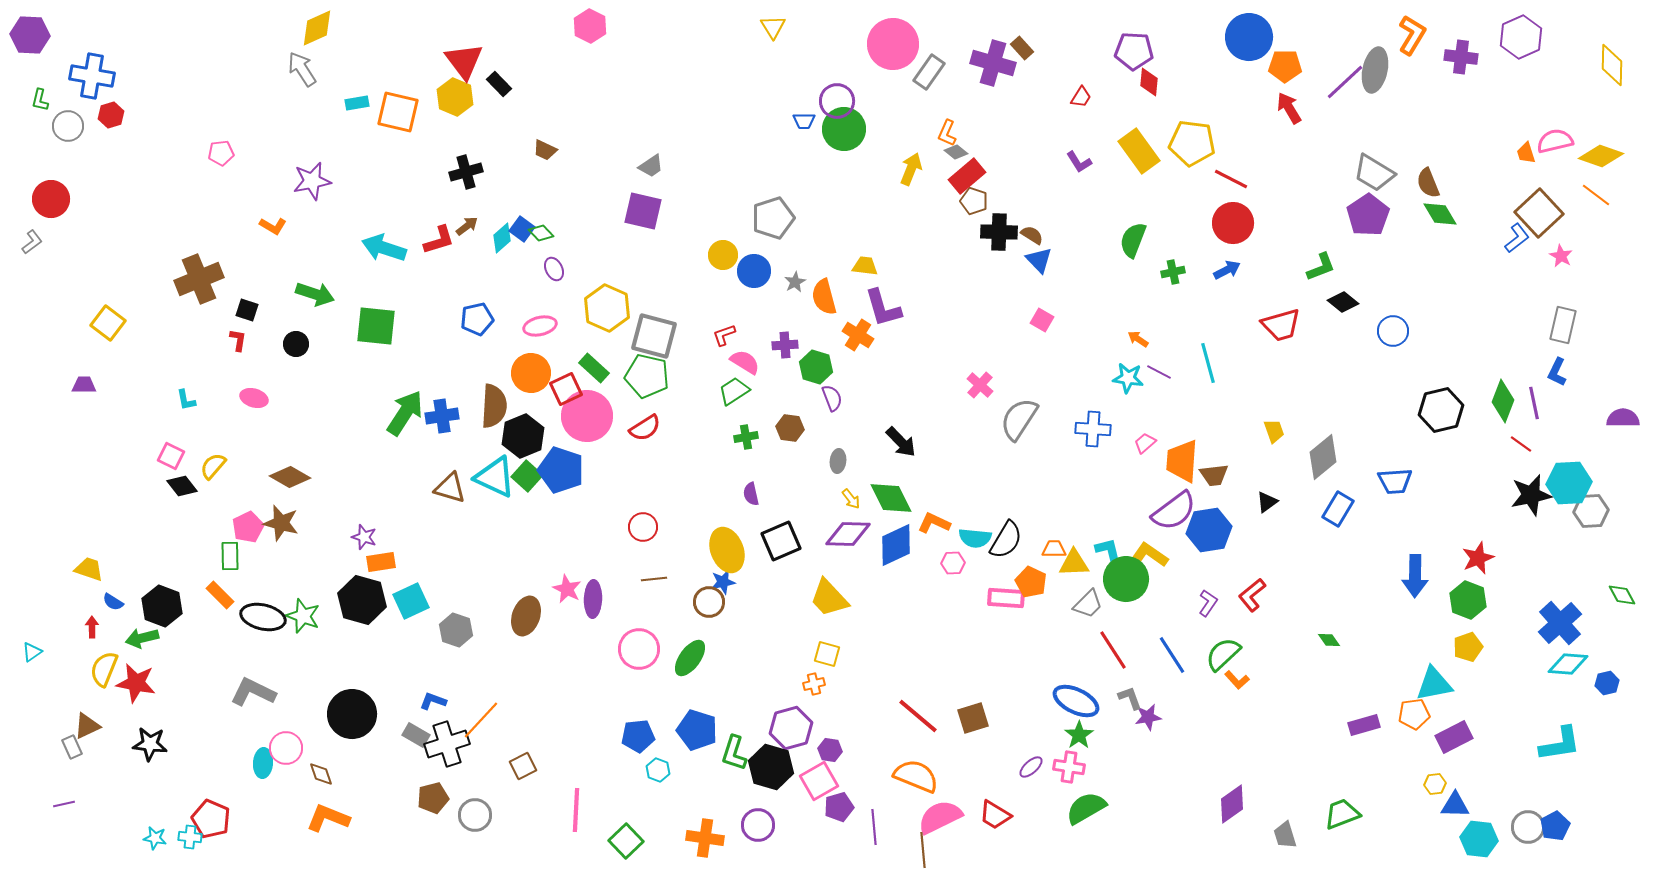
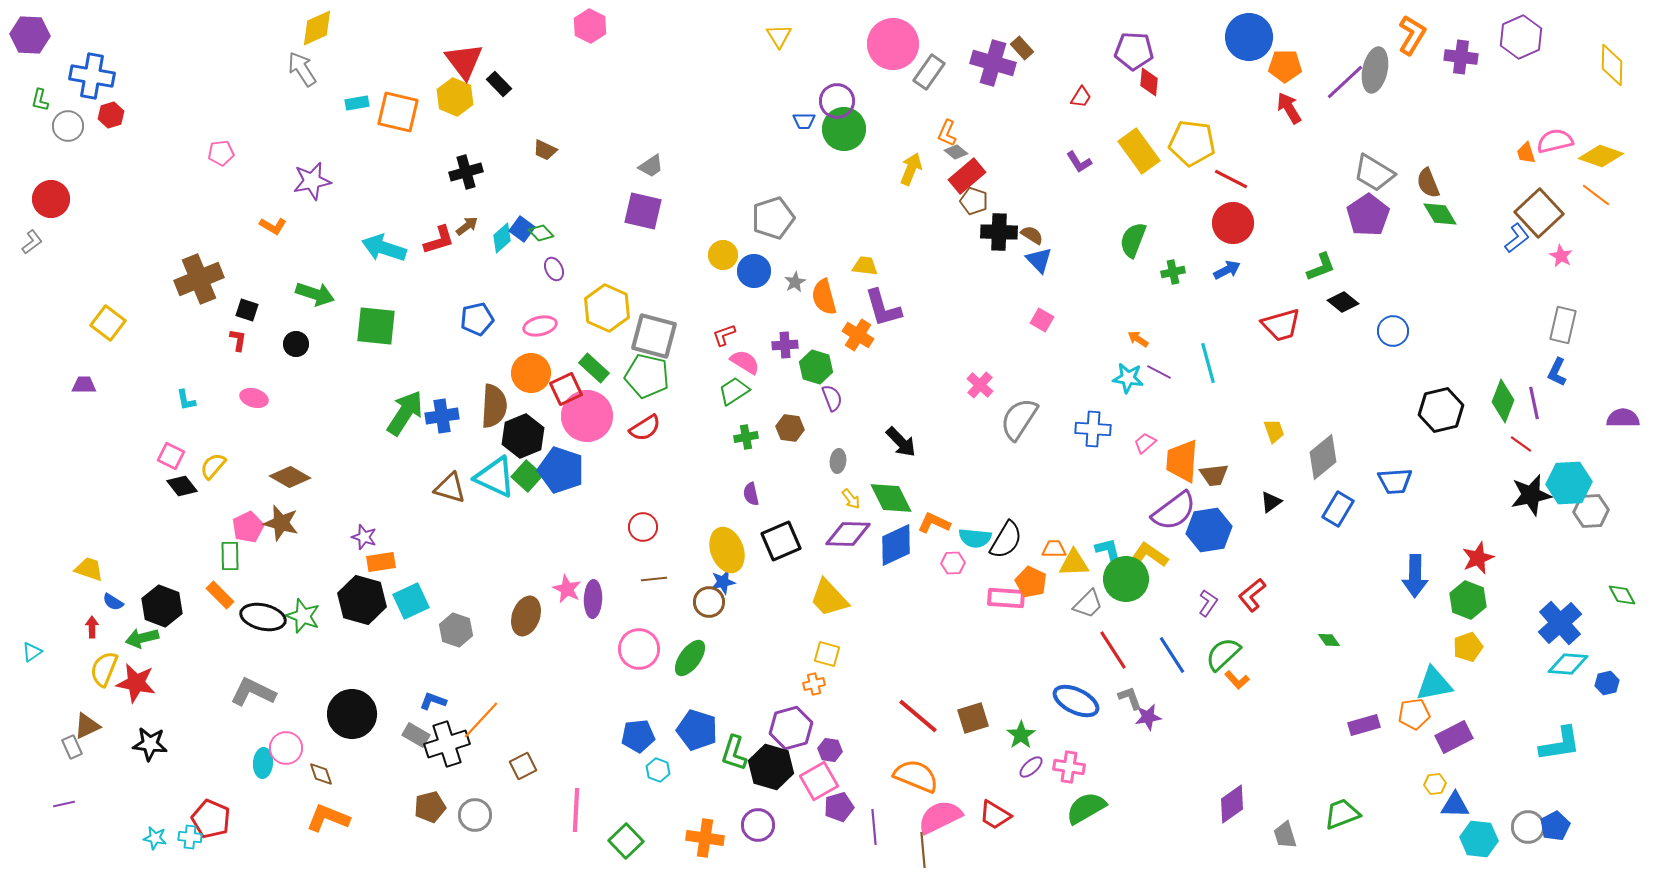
yellow triangle at (773, 27): moved 6 px right, 9 px down
black triangle at (1267, 502): moved 4 px right
green star at (1079, 735): moved 58 px left
brown pentagon at (433, 798): moved 3 px left, 9 px down
